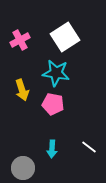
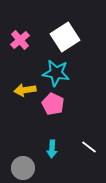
pink cross: rotated 12 degrees counterclockwise
yellow arrow: moved 3 px right; rotated 100 degrees clockwise
pink pentagon: rotated 15 degrees clockwise
